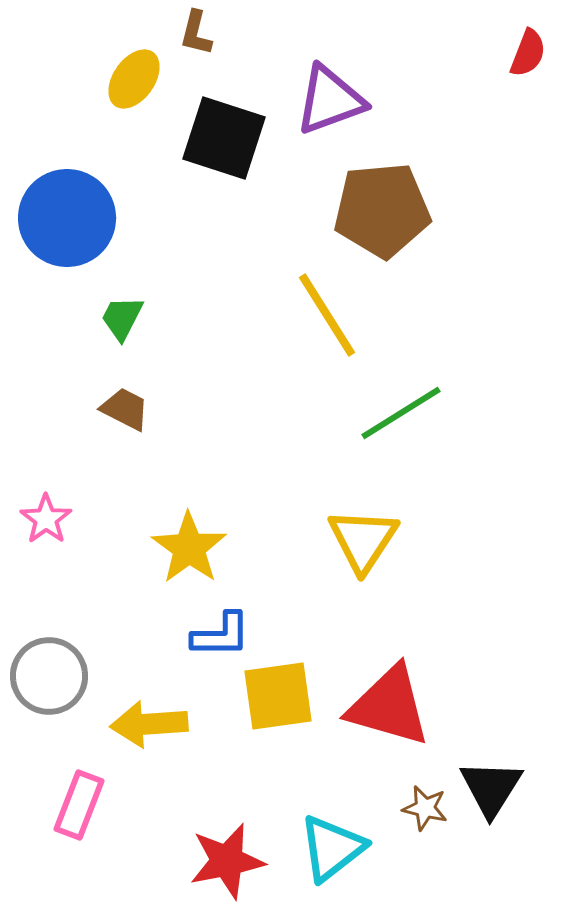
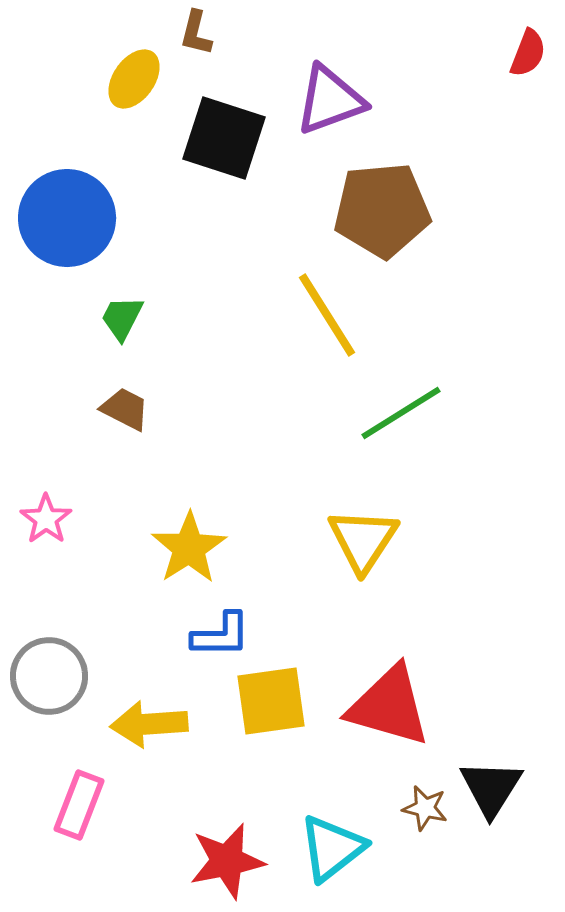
yellow star: rotated 4 degrees clockwise
yellow square: moved 7 px left, 5 px down
